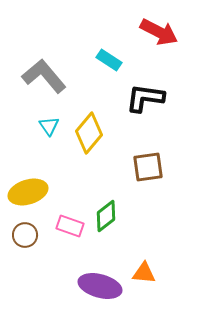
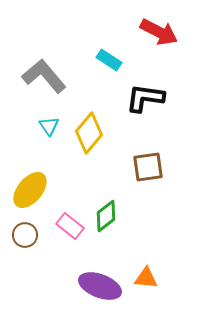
yellow ellipse: moved 2 px right, 2 px up; rotated 33 degrees counterclockwise
pink rectangle: rotated 20 degrees clockwise
orange triangle: moved 2 px right, 5 px down
purple ellipse: rotated 6 degrees clockwise
